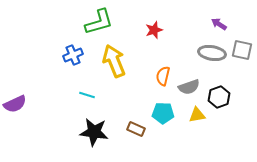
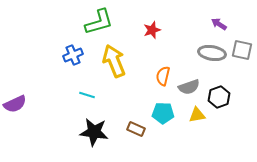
red star: moved 2 px left
